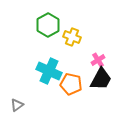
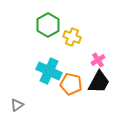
black trapezoid: moved 2 px left, 3 px down
